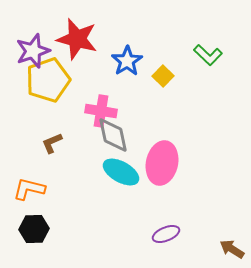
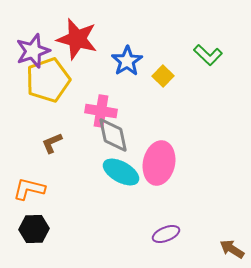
pink ellipse: moved 3 px left
